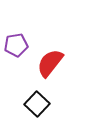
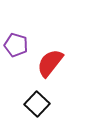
purple pentagon: rotated 25 degrees clockwise
